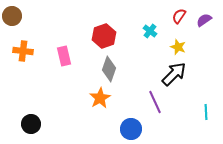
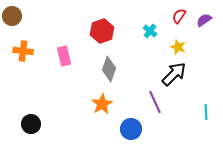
red hexagon: moved 2 px left, 5 px up
orange star: moved 2 px right, 6 px down
